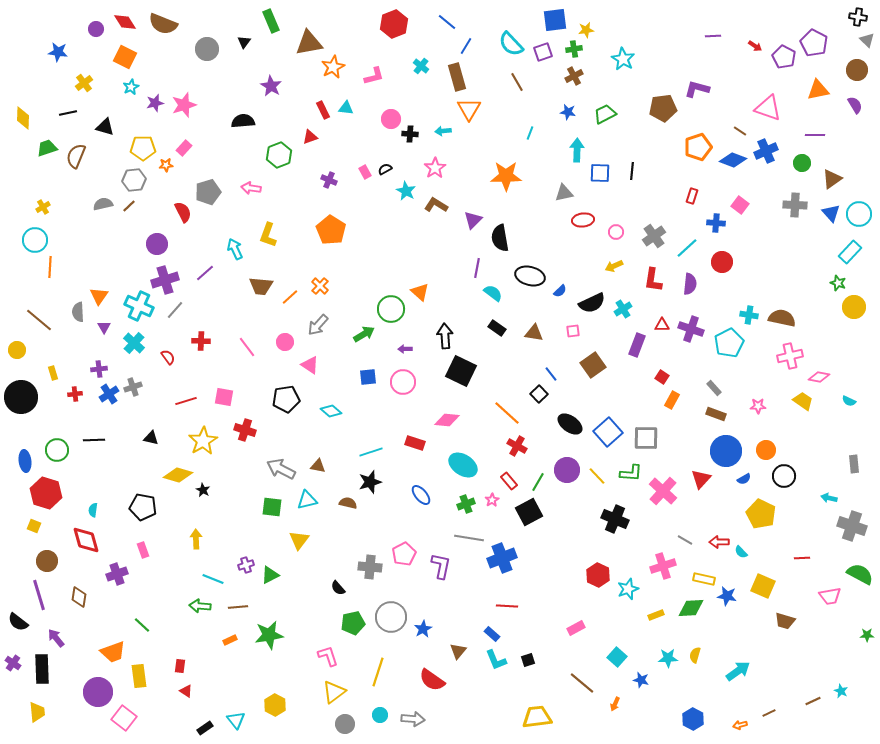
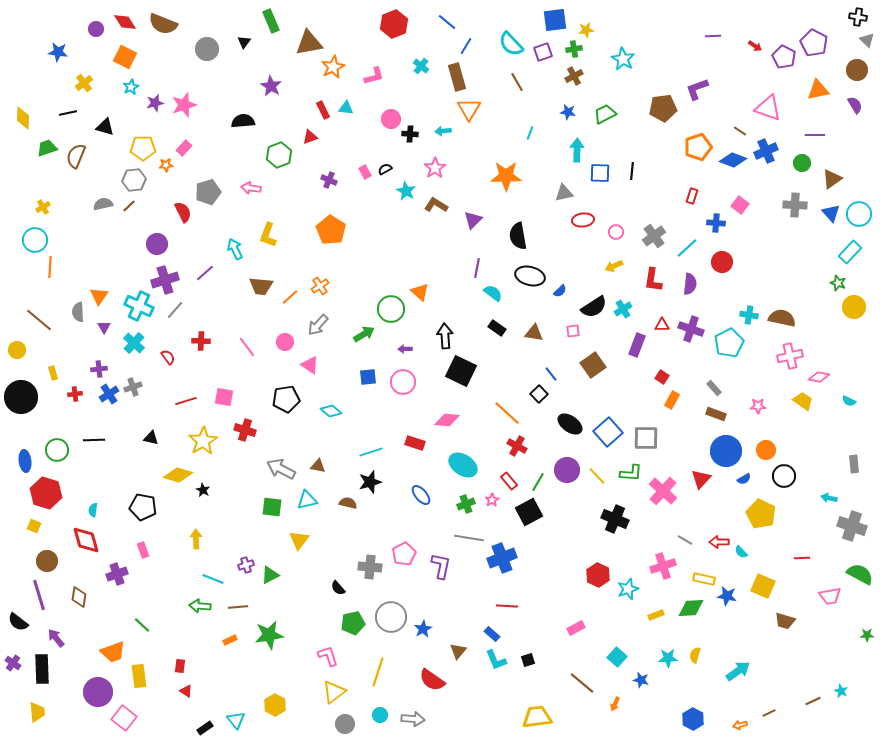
purple L-shape at (697, 89): rotated 35 degrees counterclockwise
black semicircle at (500, 238): moved 18 px right, 2 px up
orange cross at (320, 286): rotated 12 degrees clockwise
black semicircle at (592, 303): moved 2 px right, 4 px down; rotated 8 degrees counterclockwise
